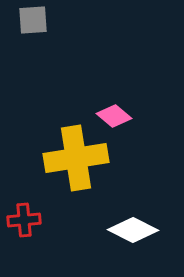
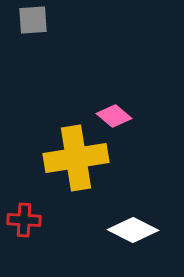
red cross: rotated 8 degrees clockwise
